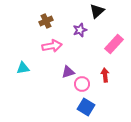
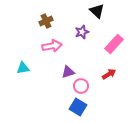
black triangle: rotated 35 degrees counterclockwise
purple star: moved 2 px right, 2 px down
red arrow: moved 4 px right, 1 px up; rotated 64 degrees clockwise
pink circle: moved 1 px left, 2 px down
blue square: moved 8 px left
